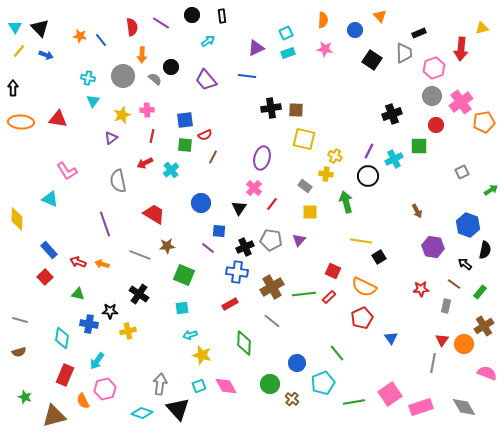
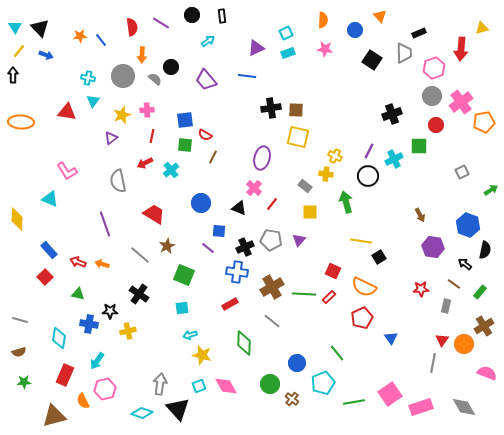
orange star at (80, 36): rotated 16 degrees counterclockwise
black arrow at (13, 88): moved 13 px up
red triangle at (58, 119): moved 9 px right, 7 px up
red semicircle at (205, 135): rotated 56 degrees clockwise
yellow square at (304, 139): moved 6 px left, 2 px up
black triangle at (239, 208): rotated 42 degrees counterclockwise
brown arrow at (417, 211): moved 3 px right, 4 px down
brown star at (167, 246): rotated 21 degrees counterclockwise
gray line at (140, 255): rotated 20 degrees clockwise
green line at (304, 294): rotated 10 degrees clockwise
cyan diamond at (62, 338): moved 3 px left
green star at (25, 397): moved 1 px left, 15 px up; rotated 24 degrees counterclockwise
